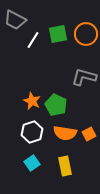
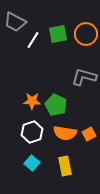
gray trapezoid: moved 2 px down
orange star: rotated 24 degrees counterclockwise
cyan square: rotated 14 degrees counterclockwise
